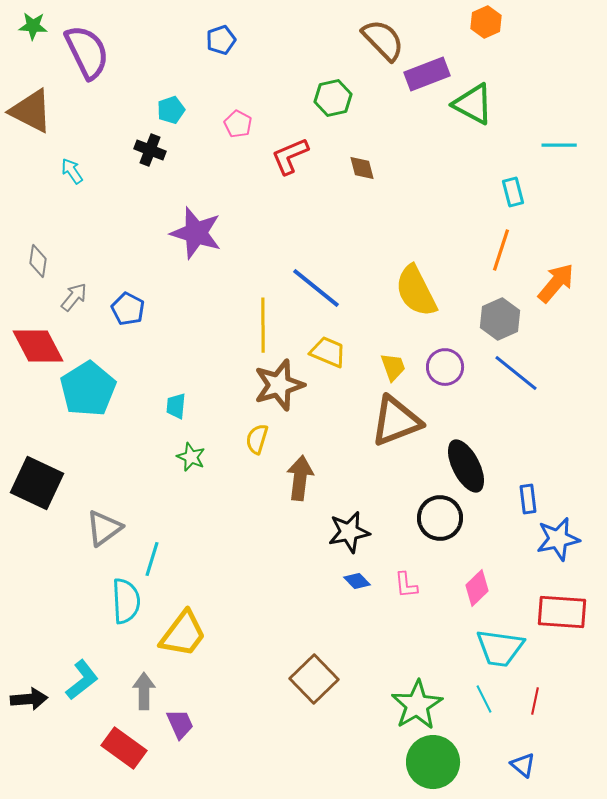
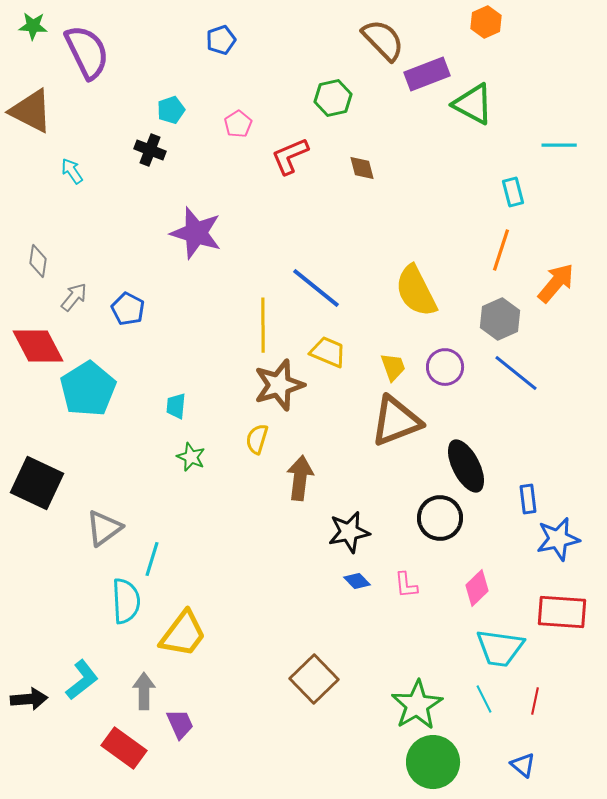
pink pentagon at (238, 124): rotated 12 degrees clockwise
